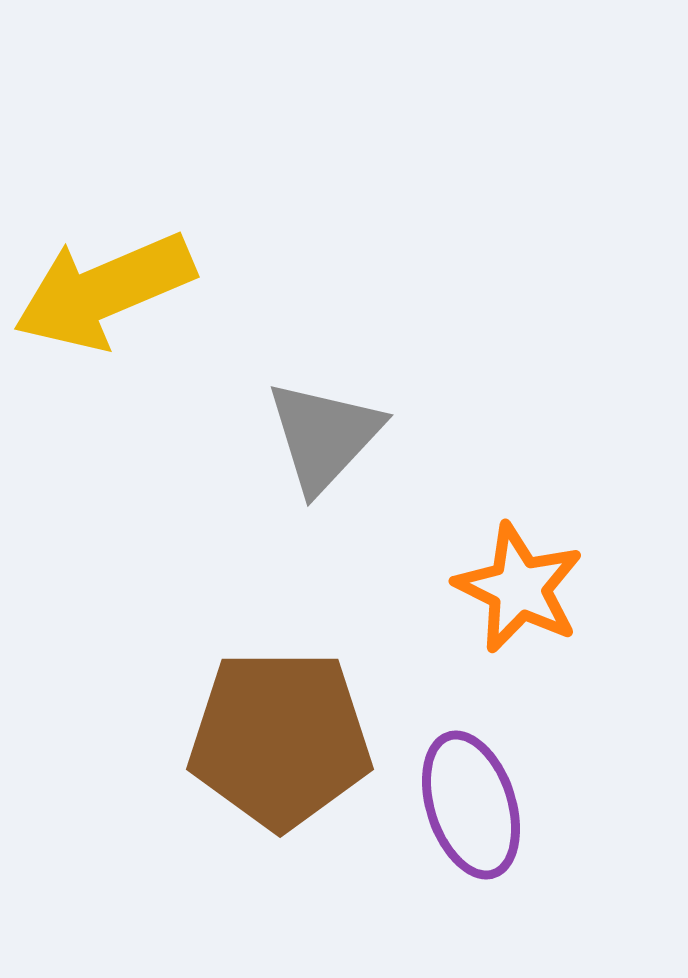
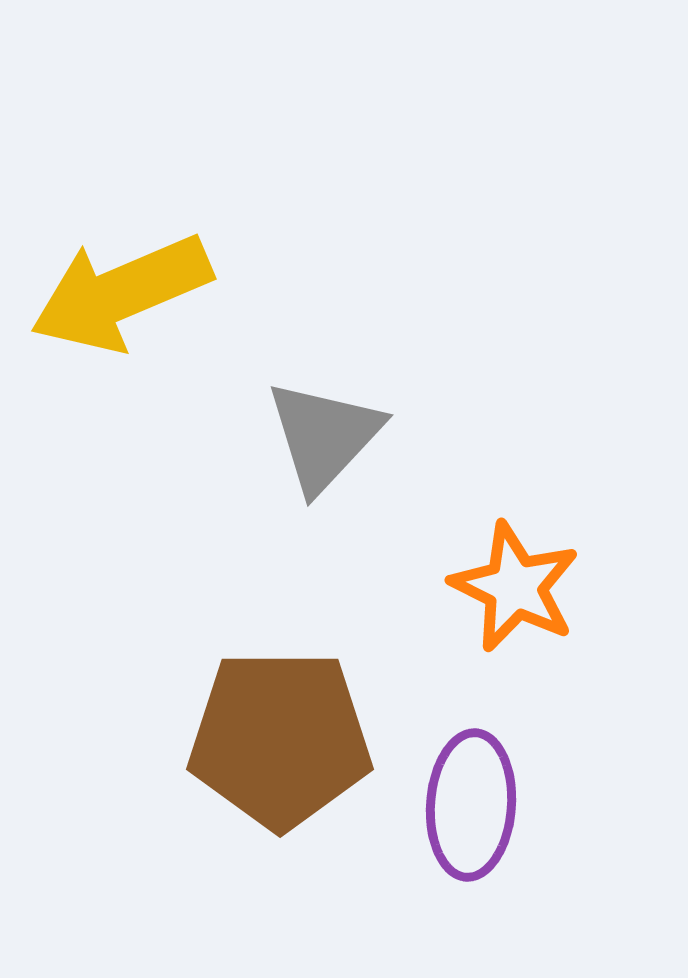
yellow arrow: moved 17 px right, 2 px down
orange star: moved 4 px left, 1 px up
purple ellipse: rotated 22 degrees clockwise
